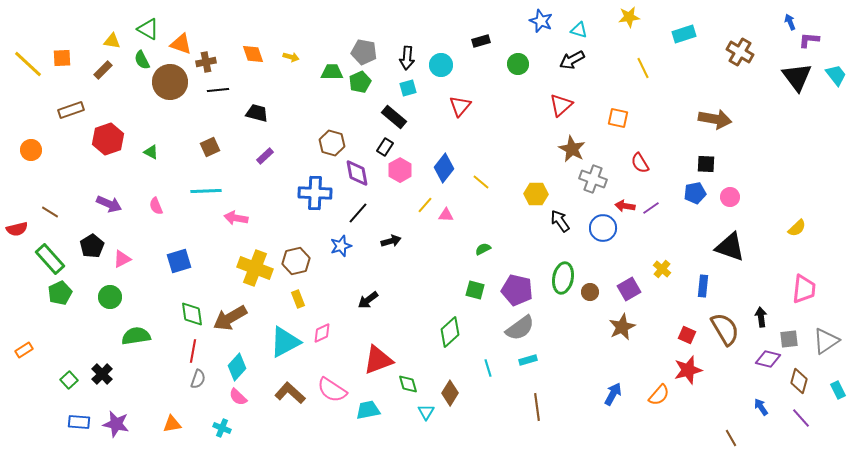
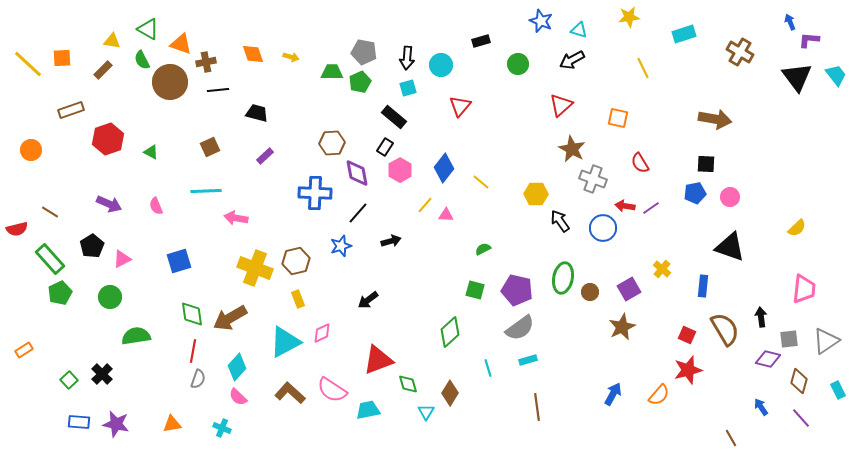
brown hexagon at (332, 143): rotated 20 degrees counterclockwise
